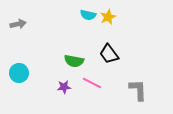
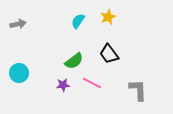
cyan semicircle: moved 10 px left, 6 px down; rotated 112 degrees clockwise
green semicircle: rotated 48 degrees counterclockwise
purple star: moved 1 px left, 2 px up
